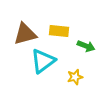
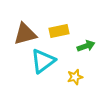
yellow rectangle: rotated 18 degrees counterclockwise
green arrow: rotated 42 degrees counterclockwise
